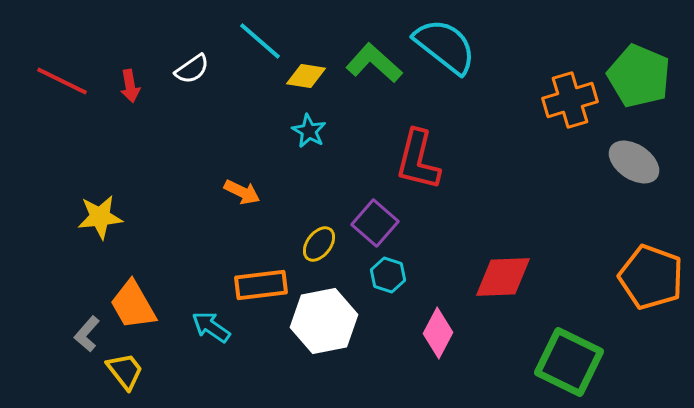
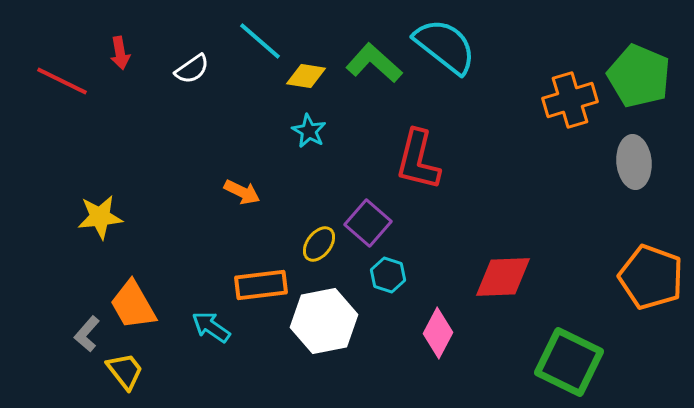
red arrow: moved 10 px left, 33 px up
gray ellipse: rotated 51 degrees clockwise
purple square: moved 7 px left
